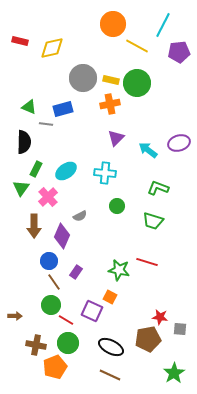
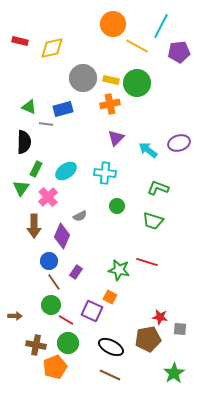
cyan line at (163, 25): moved 2 px left, 1 px down
